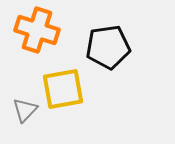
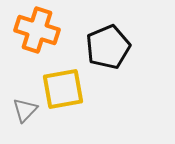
black pentagon: rotated 15 degrees counterclockwise
